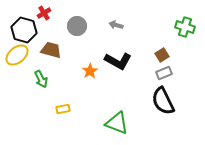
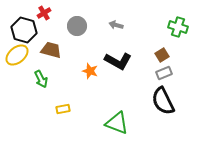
green cross: moved 7 px left
orange star: rotated 21 degrees counterclockwise
